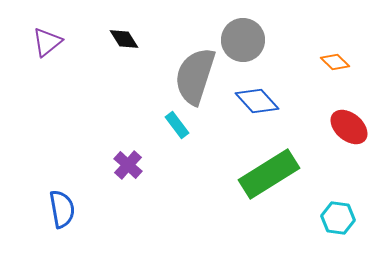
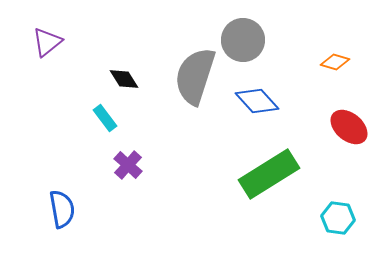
black diamond: moved 40 px down
orange diamond: rotated 28 degrees counterclockwise
cyan rectangle: moved 72 px left, 7 px up
